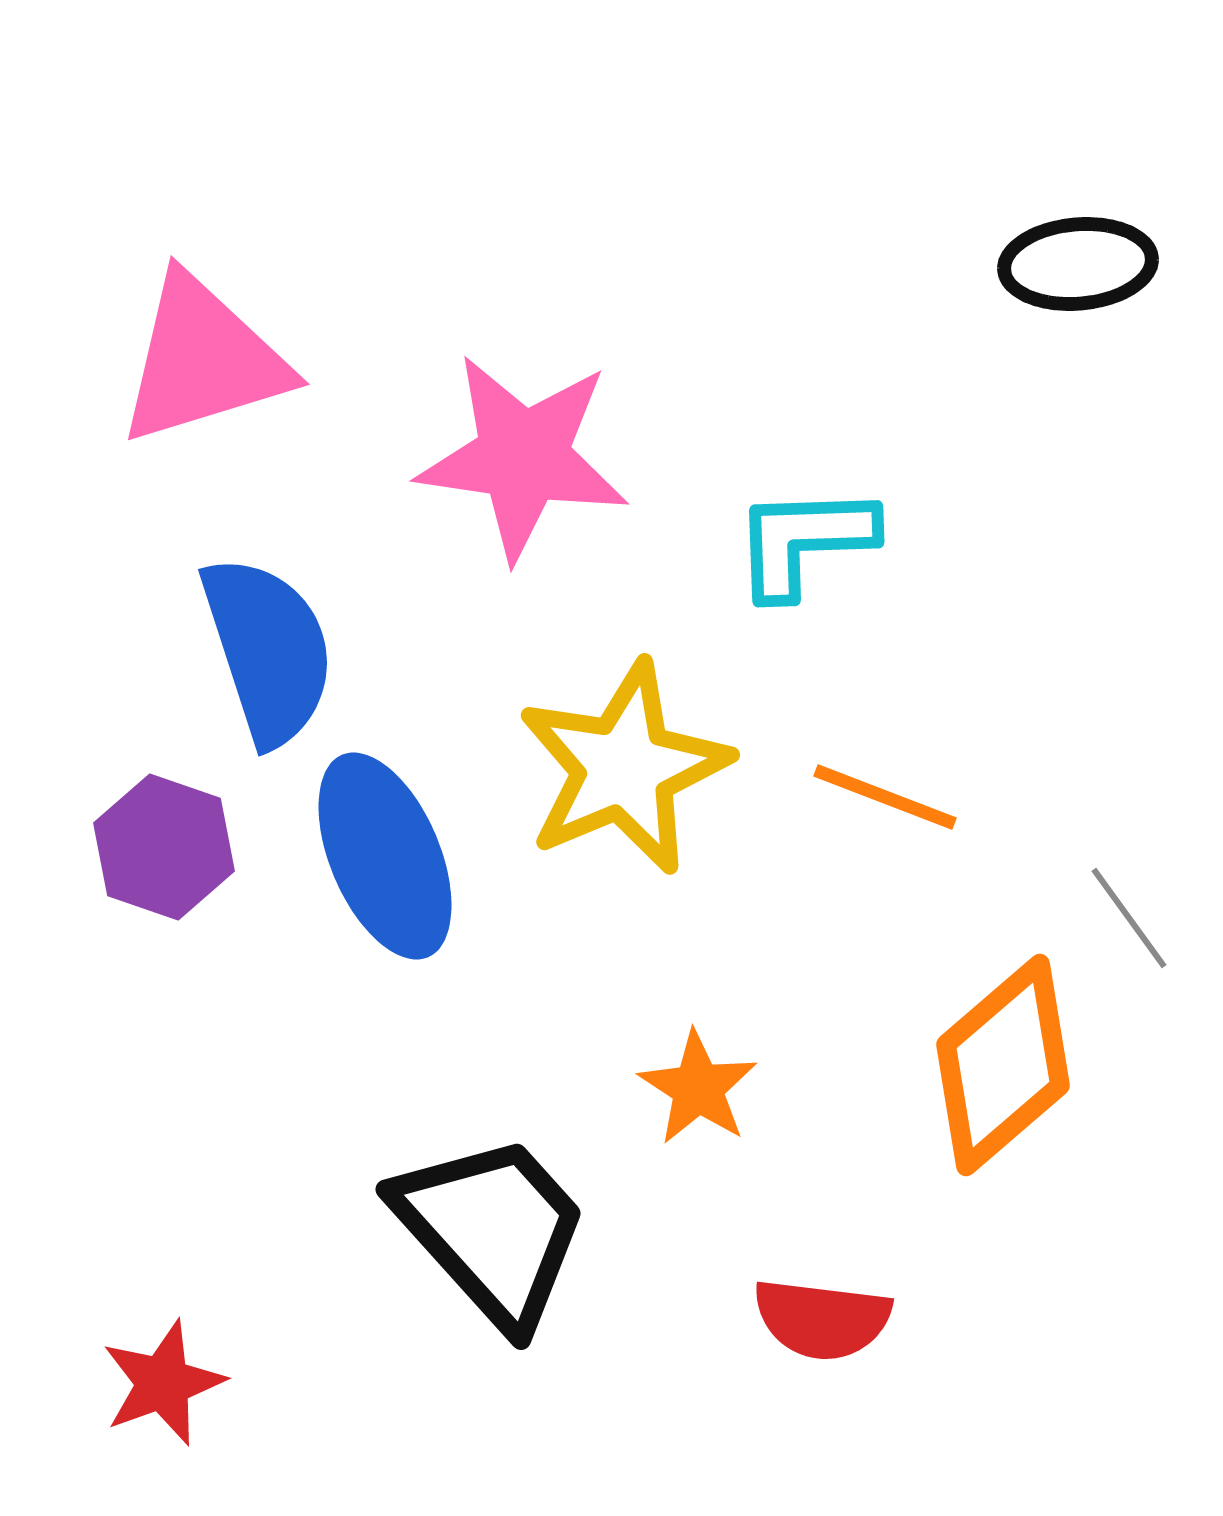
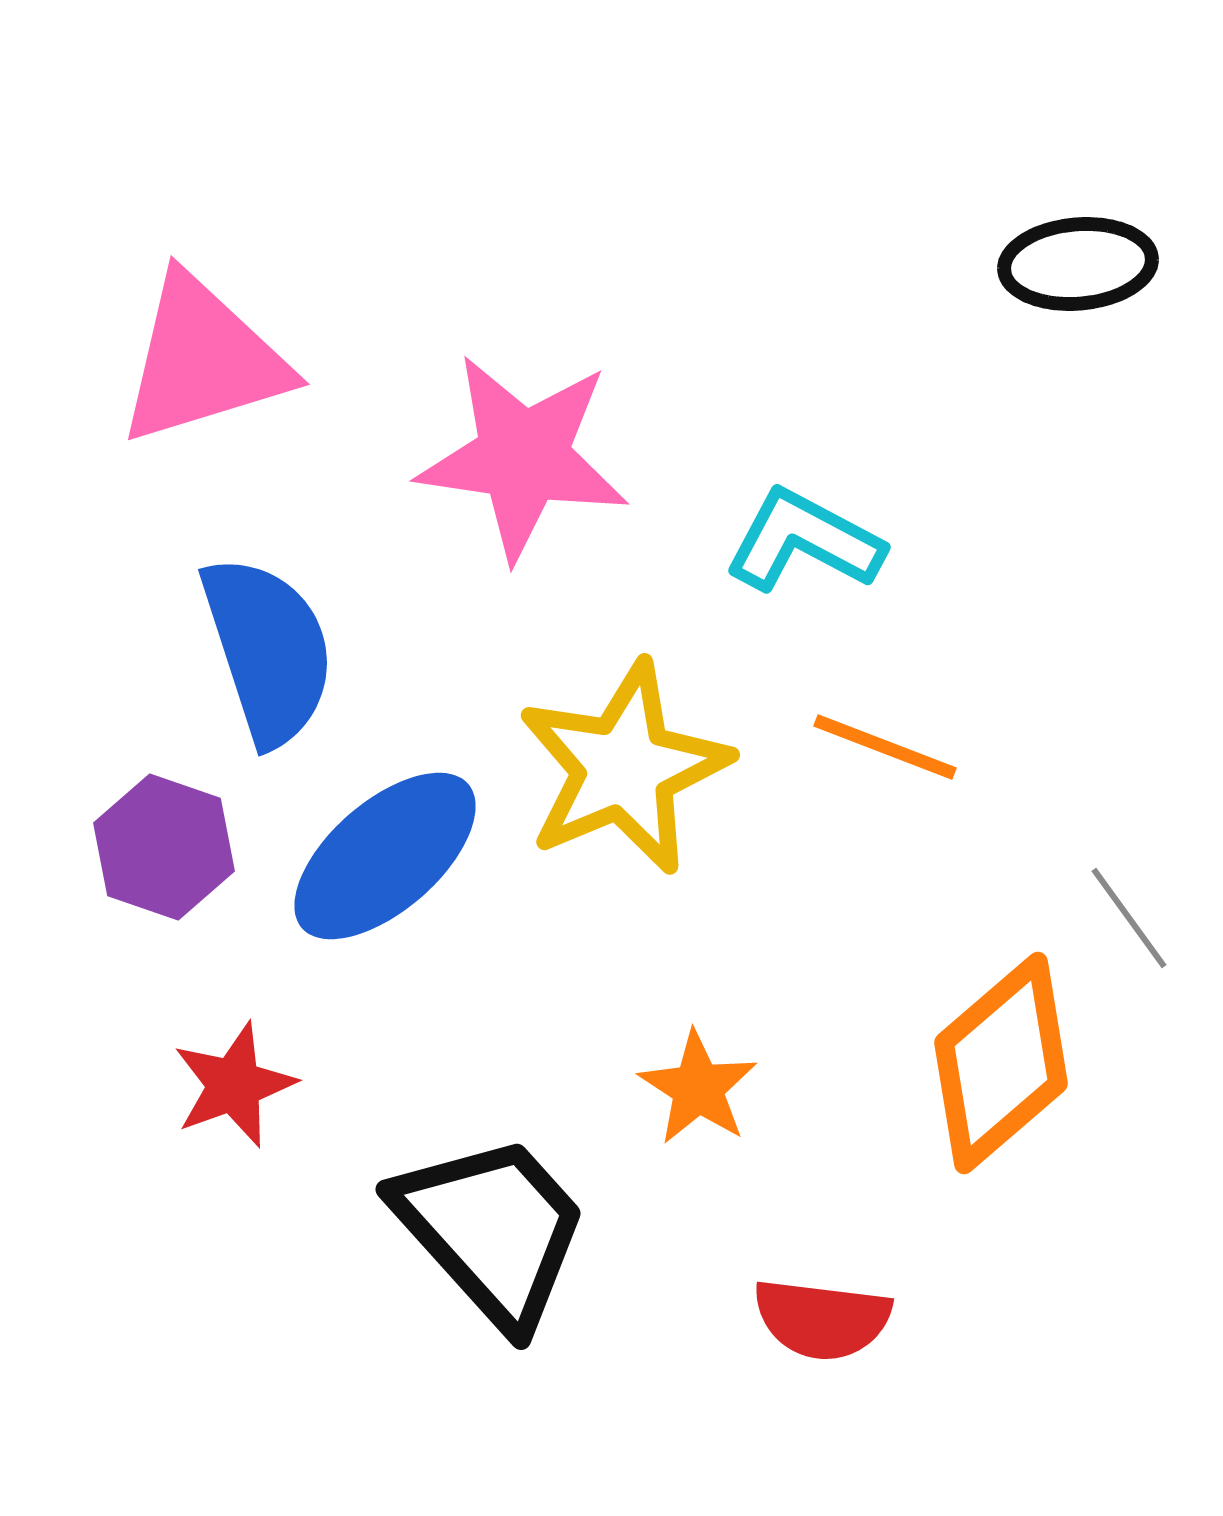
cyan L-shape: rotated 30 degrees clockwise
orange line: moved 50 px up
blue ellipse: rotated 72 degrees clockwise
orange diamond: moved 2 px left, 2 px up
red star: moved 71 px right, 298 px up
